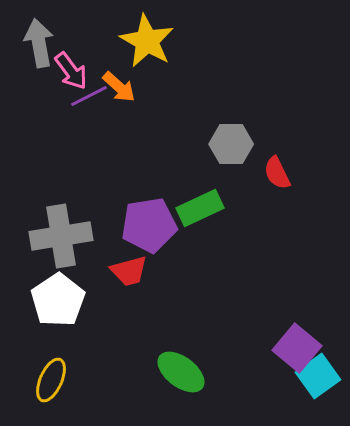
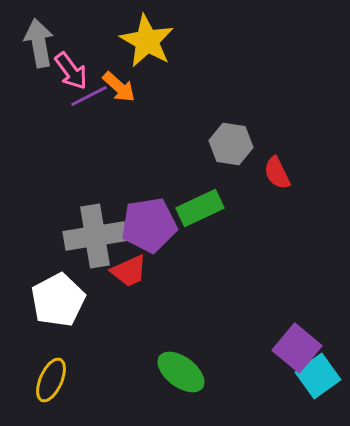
gray hexagon: rotated 9 degrees clockwise
gray cross: moved 34 px right
red trapezoid: rotated 9 degrees counterclockwise
white pentagon: rotated 6 degrees clockwise
